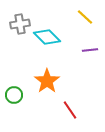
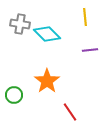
yellow line: rotated 42 degrees clockwise
gray cross: rotated 18 degrees clockwise
cyan diamond: moved 3 px up
red line: moved 2 px down
